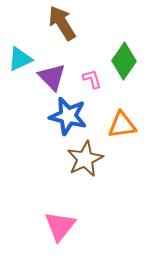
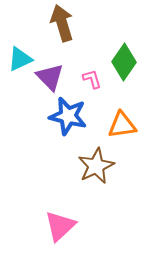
brown arrow: rotated 15 degrees clockwise
green diamond: moved 1 px down
purple triangle: moved 2 px left
brown star: moved 11 px right, 7 px down
pink triangle: rotated 8 degrees clockwise
